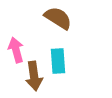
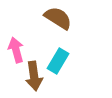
cyan rectangle: rotated 35 degrees clockwise
